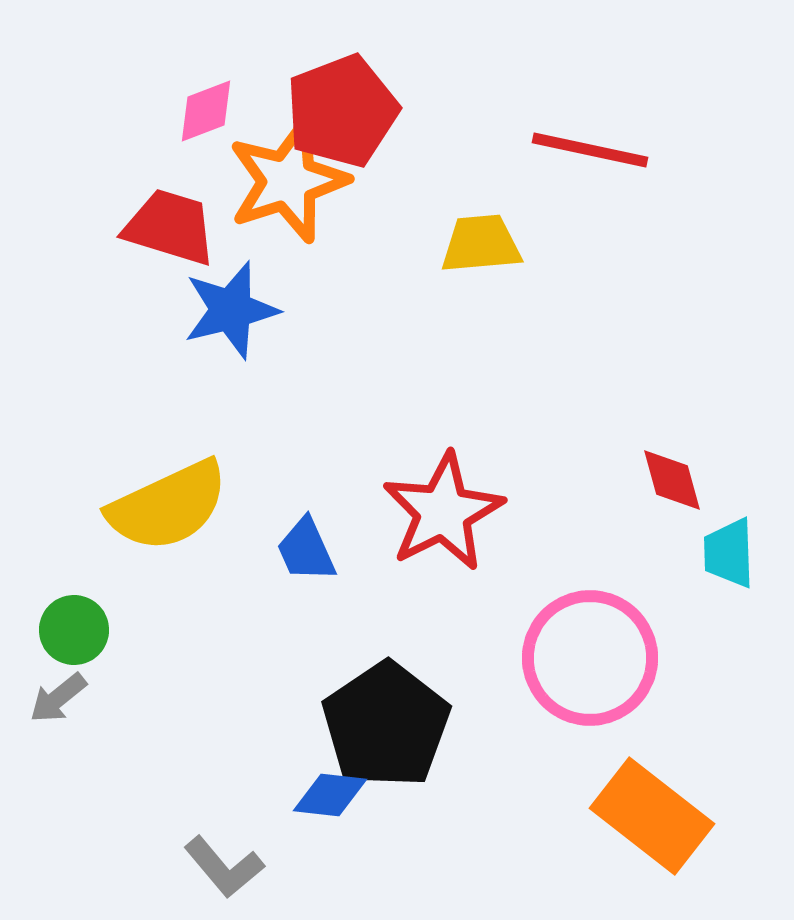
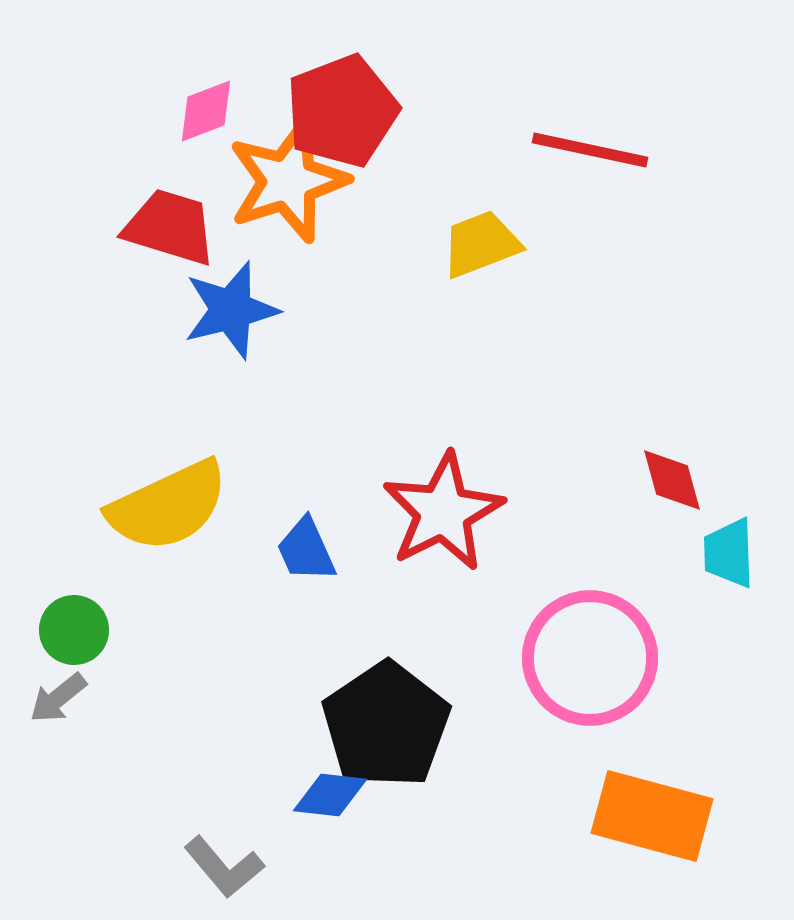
yellow trapezoid: rotated 16 degrees counterclockwise
orange rectangle: rotated 23 degrees counterclockwise
